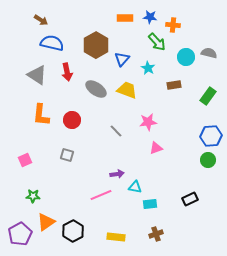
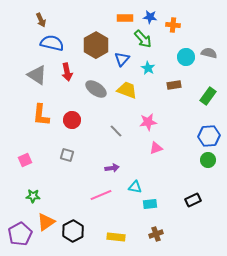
brown arrow: rotated 32 degrees clockwise
green arrow: moved 14 px left, 3 px up
blue hexagon: moved 2 px left
purple arrow: moved 5 px left, 6 px up
black rectangle: moved 3 px right, 1 px down
